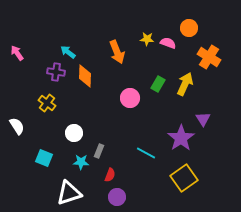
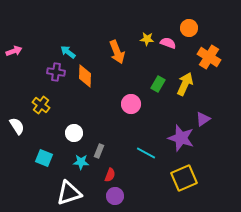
pink arrow: moved 3 px left, 2 px up; rotated 105 degrees clockwise
pink circle: moved 1 px right, 6 px down
yellow cross: moved 6 px left, 2 px down
purple triangle: rotated 28 degrees clockwise
purple star: rotated 20 degrees counterclockwise
yellow square: rotated 12 degrees clockwise
purple circle: moved 2 px left, 1 px up
